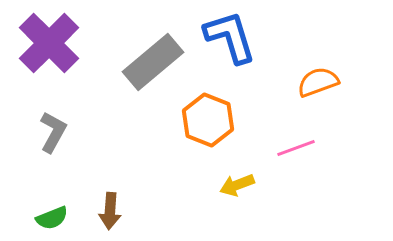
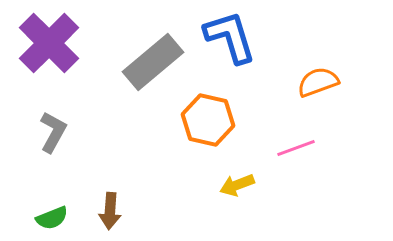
orange hexagon: rotated 9 degrees counterclockwise
